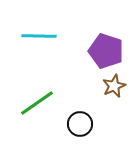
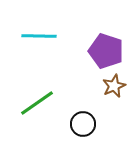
black circle: moved 3 px right
